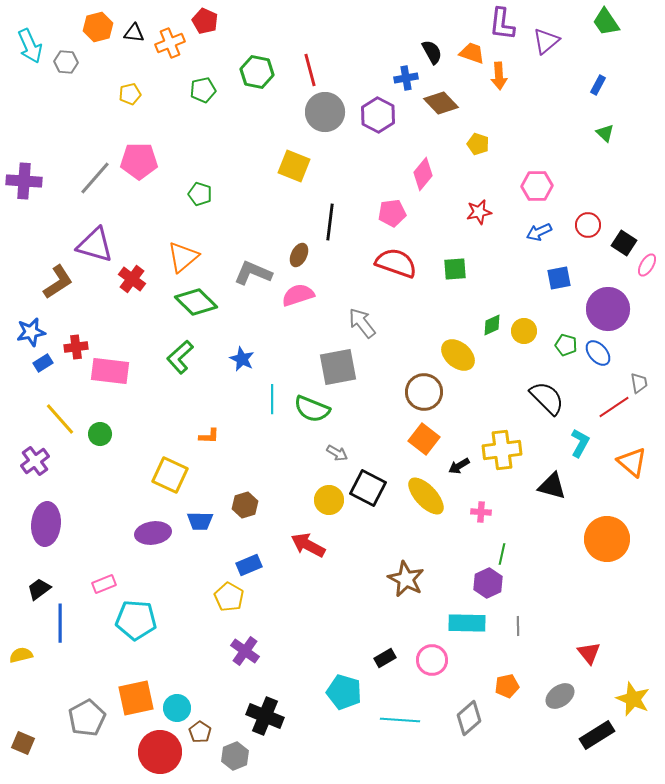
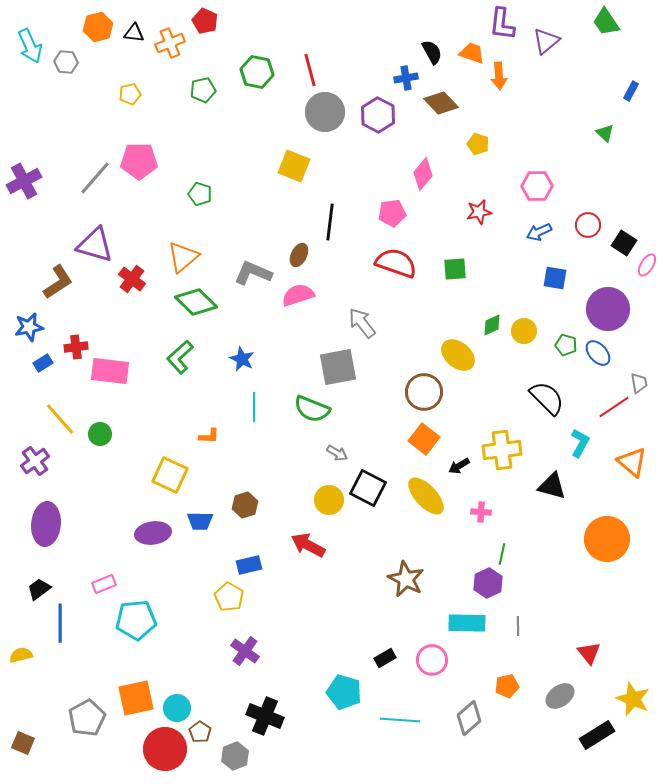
blue rectangle at (598, 85): moved 33 px right, 6 px down
purple cross at (24, 181): rotated 32 degrees counterclockwise
blue square at (559, 278): moved 4 px left; rotated 20 degrees clockwise
blue star at (31, 332): moved 2 px left, 5 px up
cyan line at (272, 399): moved 18 px left, 8 px down
blue rectangle at (249, 565): rotated 10 degrees clockwise
cyan pentagon at (136, 620): rotated 9 degrees counterclockwise
red circle at (160, 752): moved 5 px right, 3 px up
